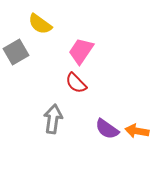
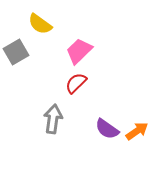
pink trapezoid: moved 2 px left; rotated 12 degrees clockwise
red semicircle: rotated 90 degrees clockwise
orange arrow: rotated 135 degrees clockwise
